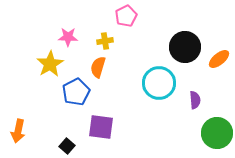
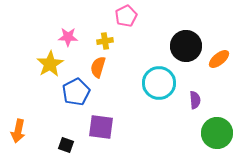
black circle: moved 1 px right, 1 px up
black square: moved 1 px left, 1 px up; rotated 21 degrees counterclockwise
